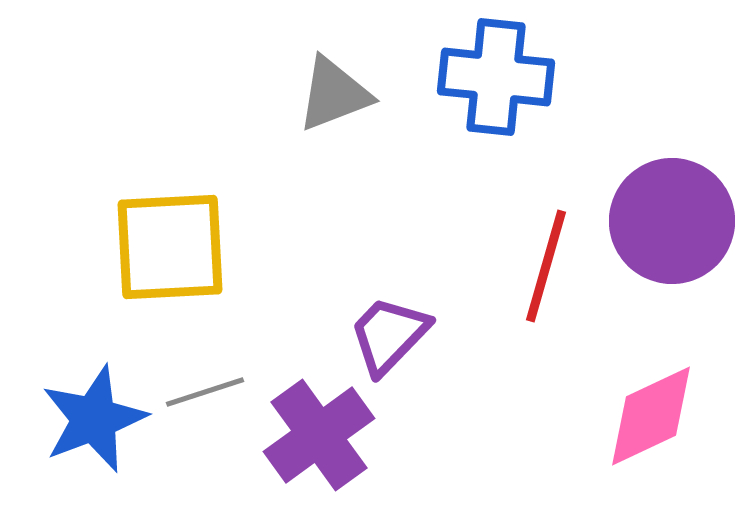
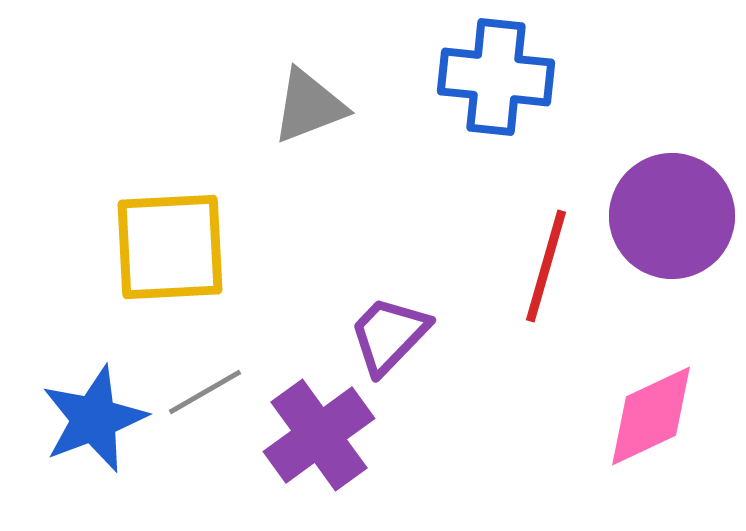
gray triangle: moved 25 px left, 12 px down
purple circle: moved 5 px up
gray line: rotated 12 degrees counterclockwise
